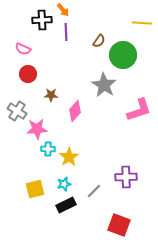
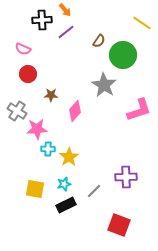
orange arrow: moved 2 px right
yellow line: rotated 30 degrees clockwise
purple line: rotated 54 degrees clockwise
yellow square: rotated 24 degrees clockwise
